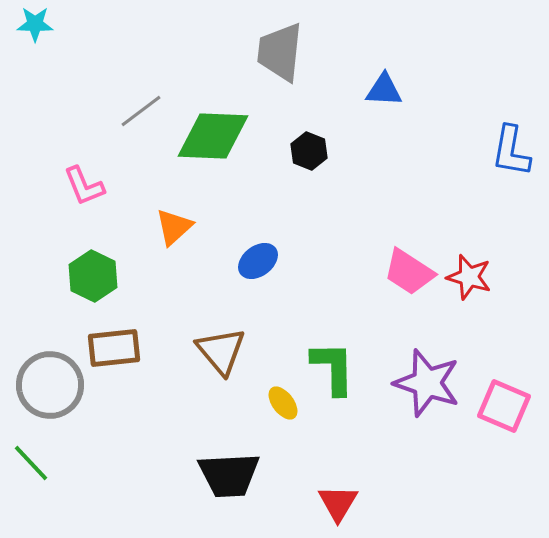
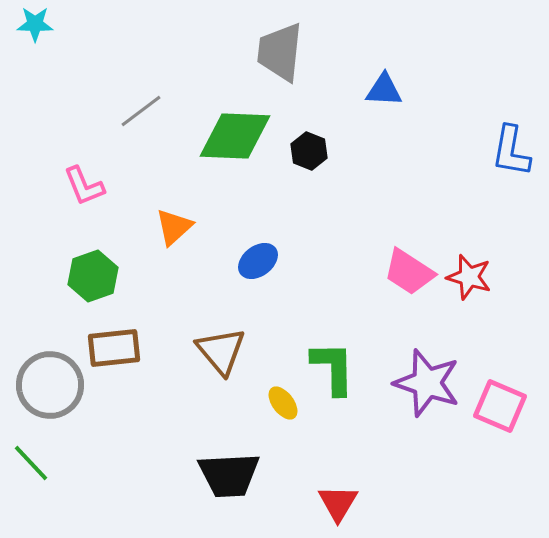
green diamond: moved 22 px right
green hexagon: rotated 15 degrees clockwise
pink square: moved 4 px left
